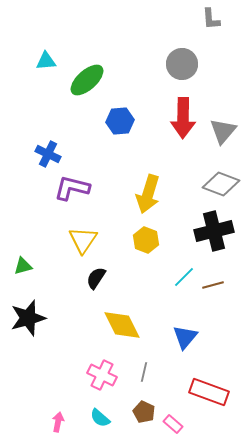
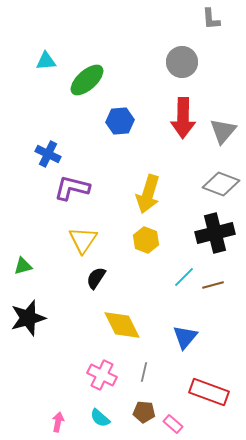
gray circle: moved 2 px up
black cross: moved 1 px right, 2 px down
brown pentagon: rotated 20 degrees counterclockwise
